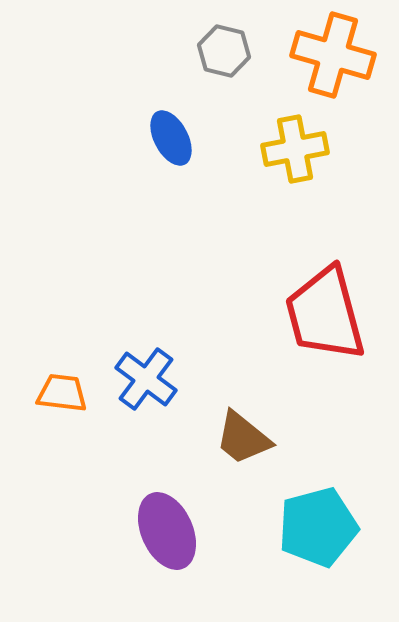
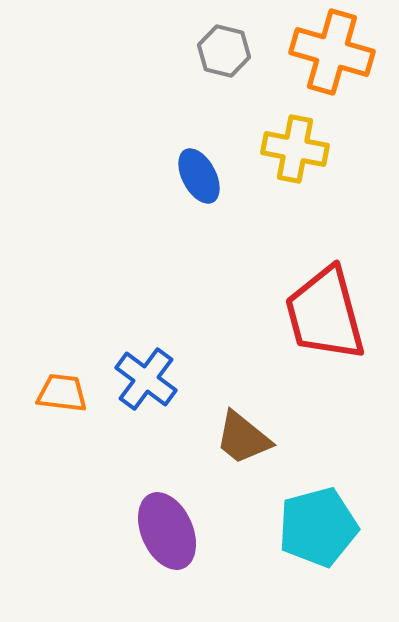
orange cross: moved 1 px left, 3 px up
blue ellipse: moved 28 px right, 38 px down
yellow cross: rotated 22 degrees clockwise
